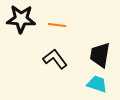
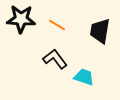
orange line: rotated 24 degrees clockwise
black trapezoid: moved 24 px up
cyan trapezoid: moved 13 px left, 7 px up
